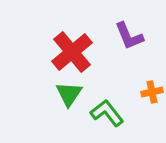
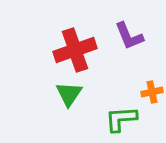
red cross: moved 3 px right, 2 px up; rotated 21 degrees clockwise
green L-shape: moved 14 px right, 6 px down; rotated 56 degrees counterclockwise
